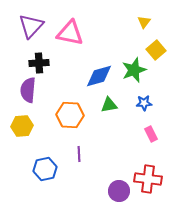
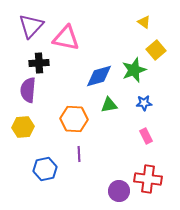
yellow triangle: rotated 32 degrees counterclockwise
pink triangle: moved 4 px left, 5 px down
orange hexagon: moved 4 px right, 4 px down
yellow hexagon: moved 1 px right, 1 px down
pink rectangle: moved 5 px left, 2 px down
